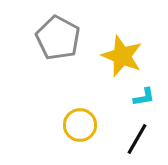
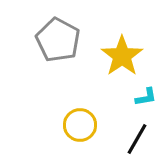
gray pentagon: moved 2 px down
yellow star: rotated 15 degrees clockwise
cyan L-shape: moved 2 px right
